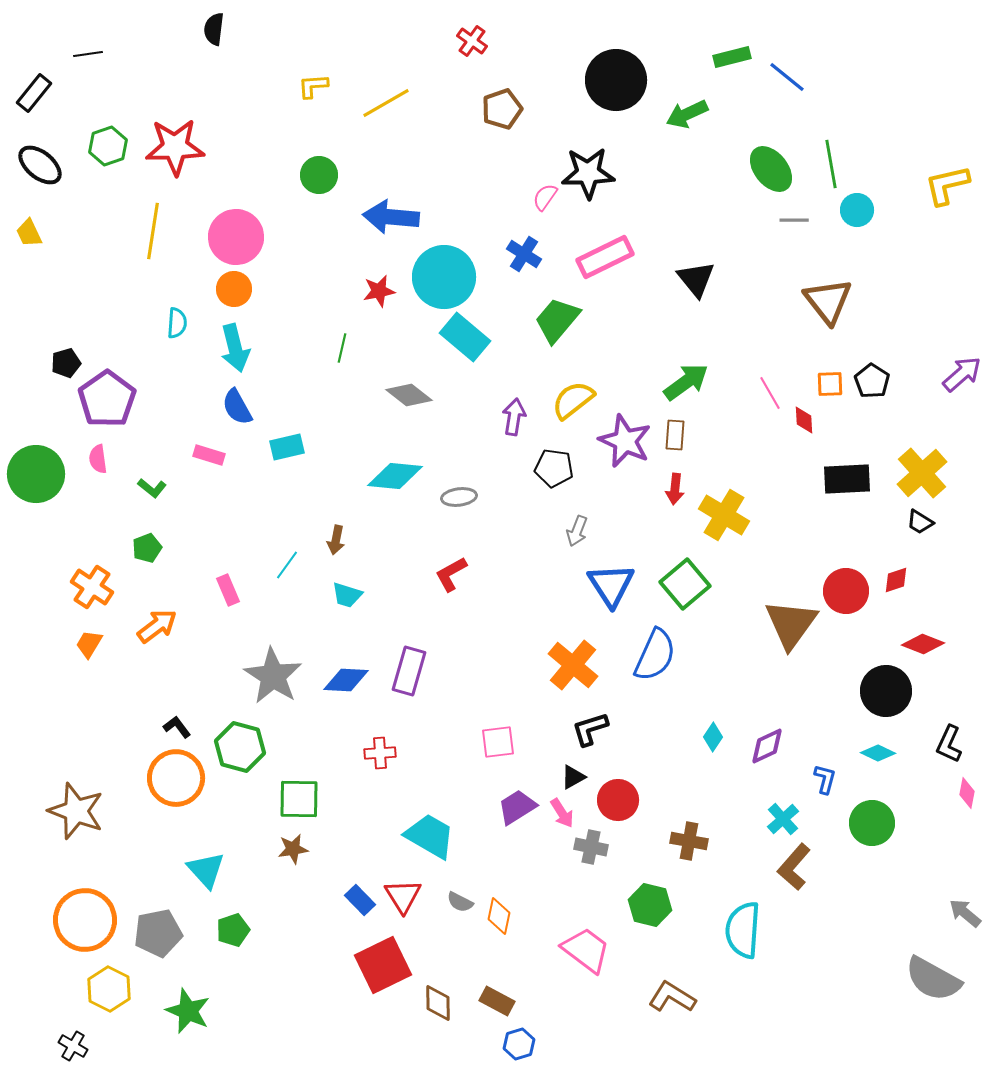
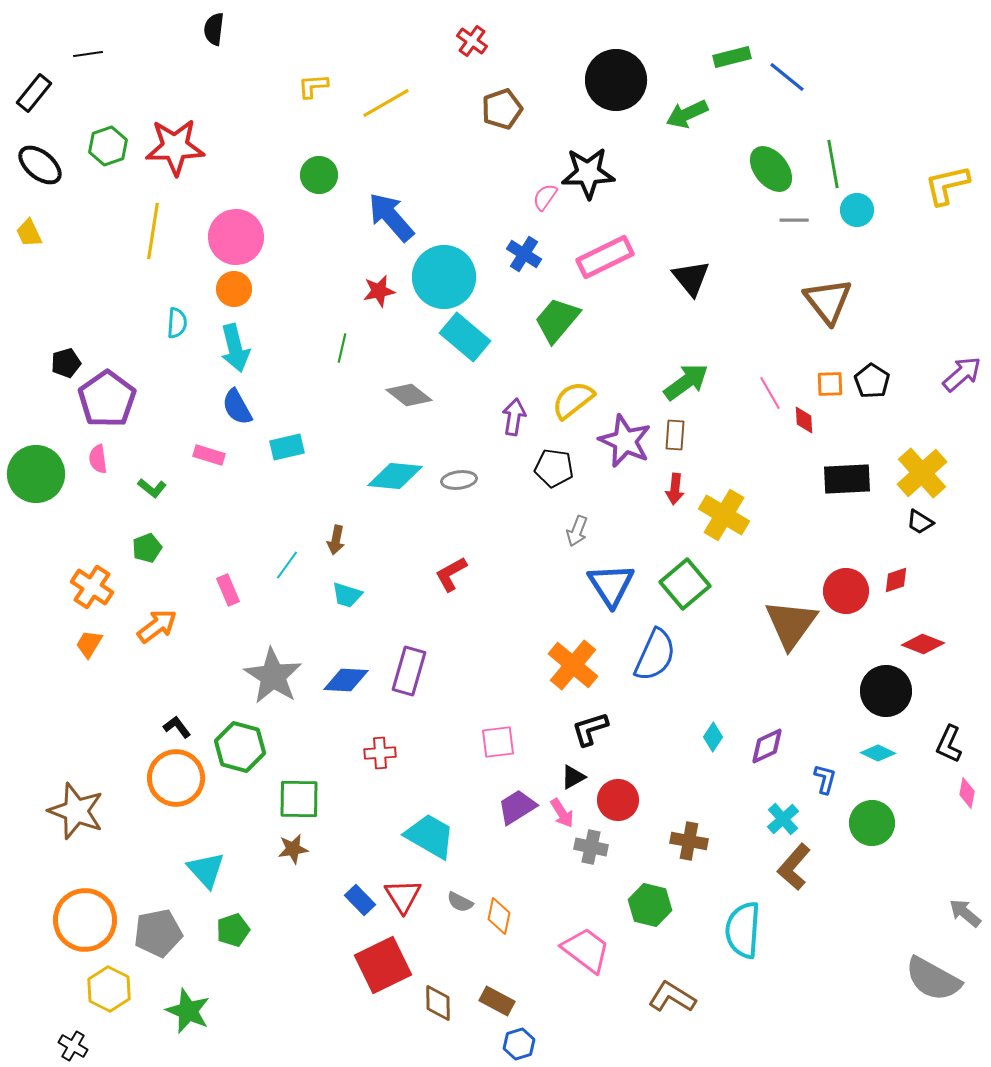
green line at (831, 164): moved 2 px right
blue arrow at (391, 217): rotated 44 degrees clockwise
black triangle at (696, 279): moved 5 px left, 1 px up
gray ellipse at (459, 497): moved 17 px up
